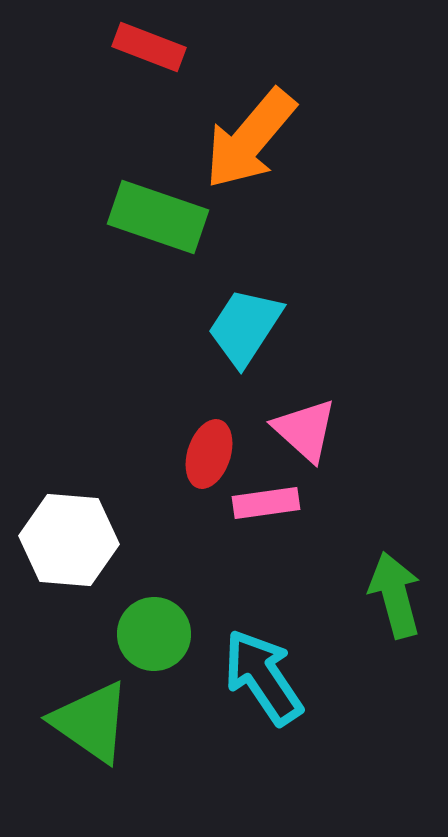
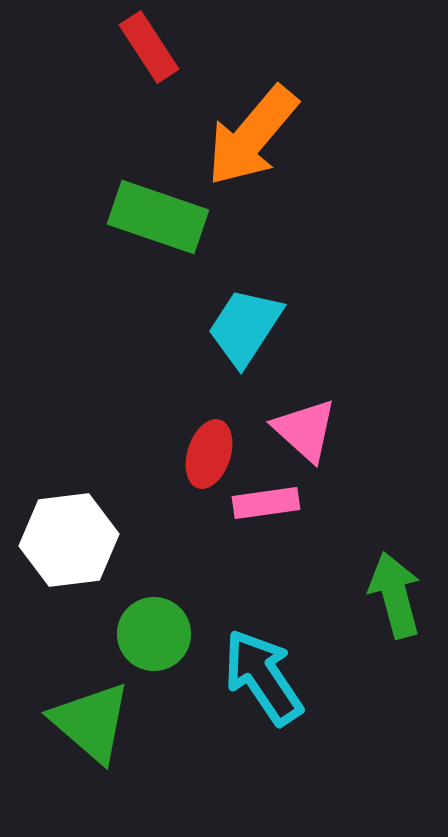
red rectangle: rotated 36 degrees clockwise
orange arrow: moved 2 px right, 3 px up
white hexagon: rotated 12 degrees counterclockwise
green triangle: rotated 6 degrees clockwise
